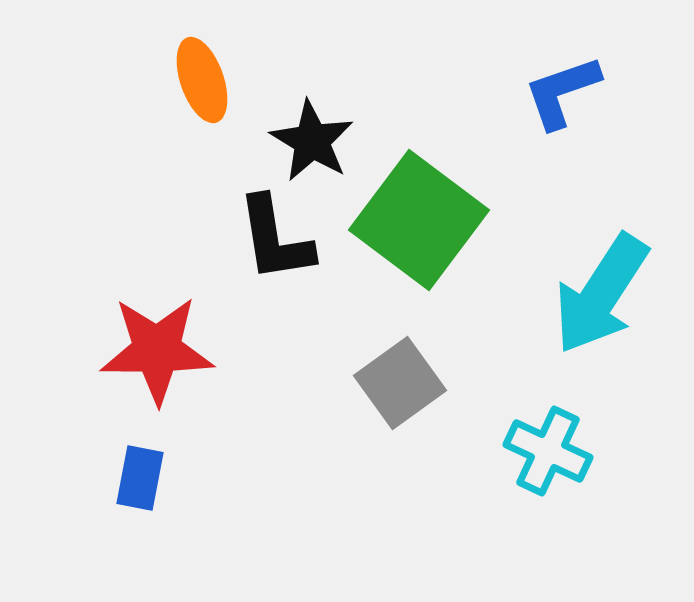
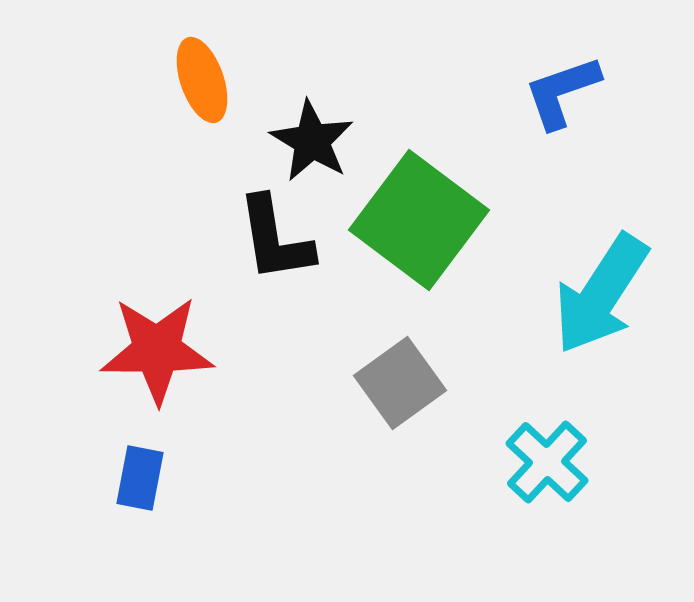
cyan cross: moved 1 px left, 11 px down; rotated 18 degrees clockwise
